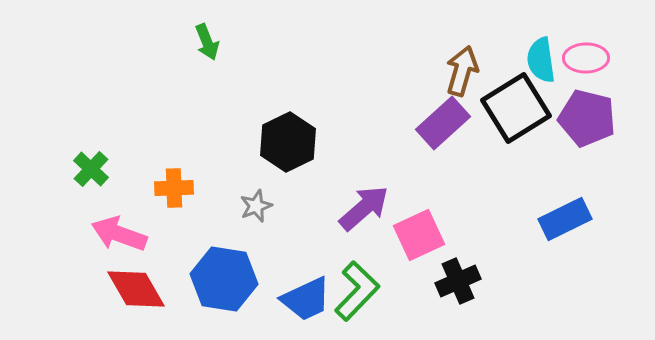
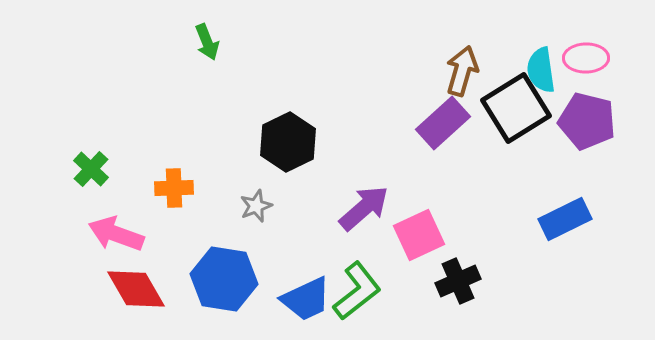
cyan semicircle: moved 10 px down
purple pentagon: moved 3 px down
pink arrow: moved 3 px left
green L-shape: rotated 8 degrees clockwise
